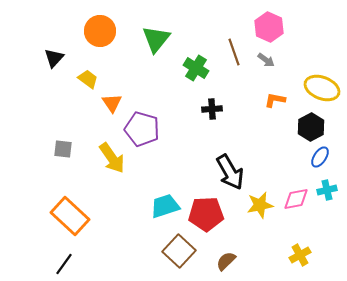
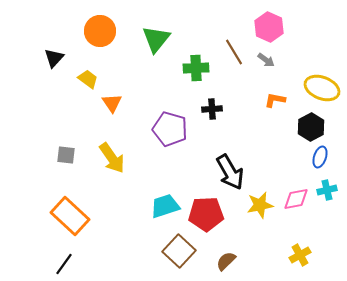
brown line: rotated 12 degrees counterclockwise
green cross: rotated 35 degrees counterclockwise
purple pentagon: moved 28 px right
gray square: moved 3 px right, 6 px down
blue ellipse: rotated 15 degrees counterclockwise
